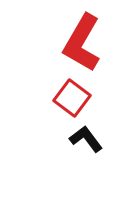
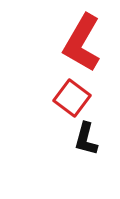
black L-shape: rotated 128 degrees counterclockwise
